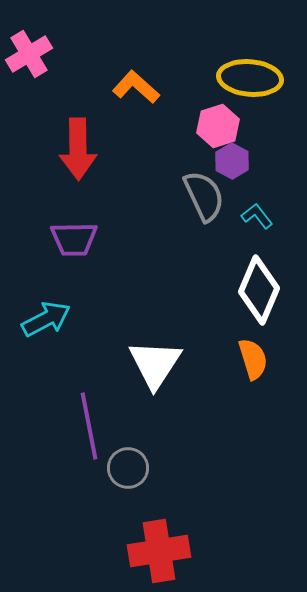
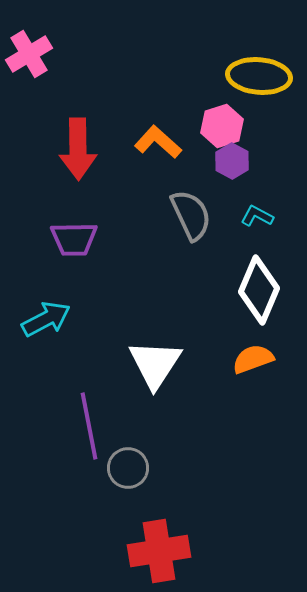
yellow ellipse: moved 9 px right, 2 px up
orange L-shape: moved 22 px right, 55 px down
pink hexagon: moved 4 px right
gray semicircle: moved 13 px left, 19 px down
cyan L-shape: rotated 24 degrees counterclockwise
orange semicircle: rotated 93 degrees counterclockwise
